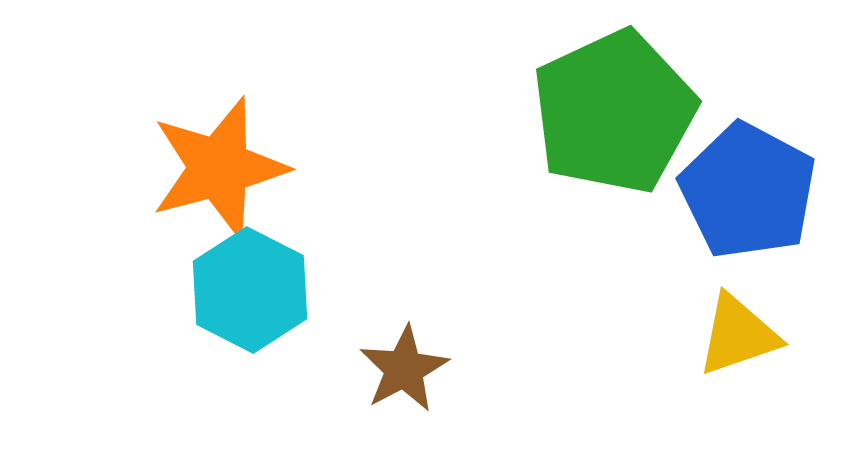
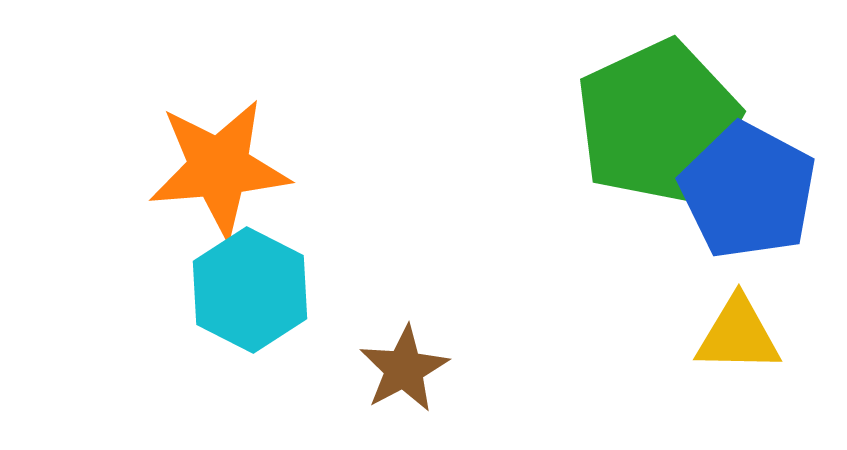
green pentagon: moved 44 px right, 10 px down
orange star: rotated 10 degrees clockwise
yellow triangle: rotated 20 degrees clockwise
